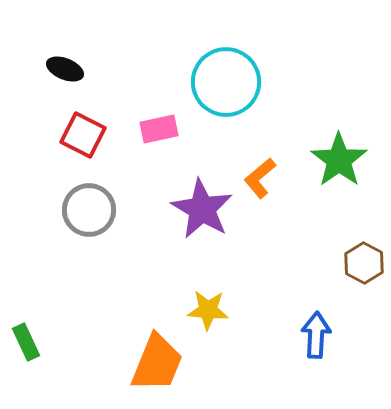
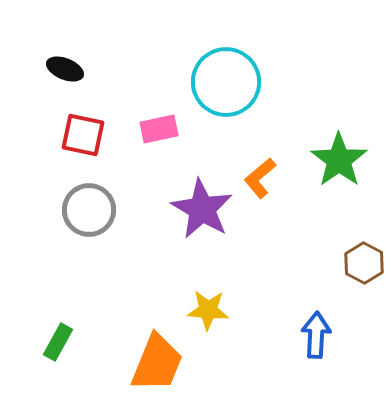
red square: rotated 15 degrees counterclockwise
green rectangle: moved 32 px right; rotated 54 degrees clockwise
